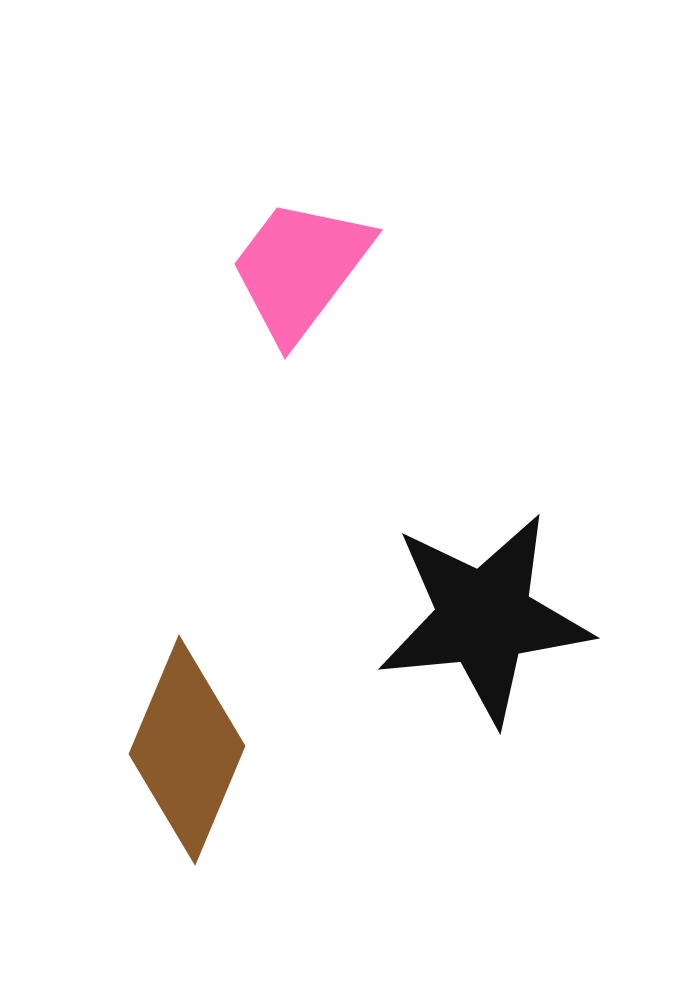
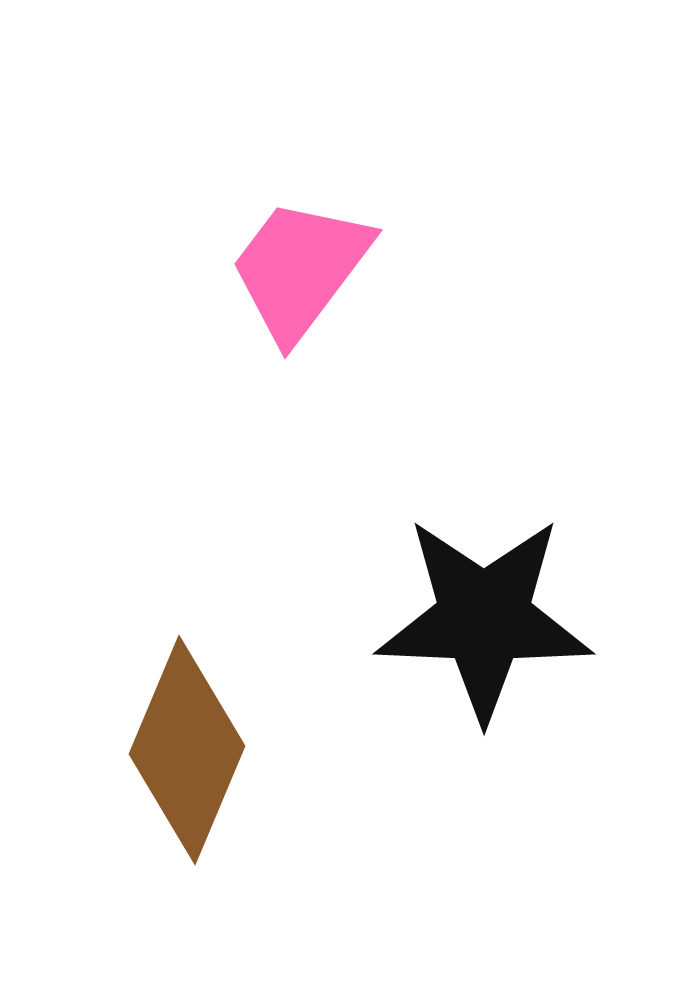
black star: rotated 8 degrees clockwise
